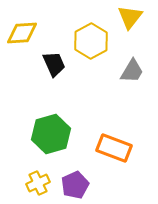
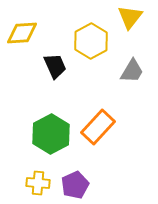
black trapezoid: moved 1 px right, 2 px down
green hexagon: rotated 12 degrees counterclockwise
orange rectangle: moved 16 px left, 21 px up; rotated 68 degrees counterclockwise
yellow cross: rotated 30 degrees clockwise
